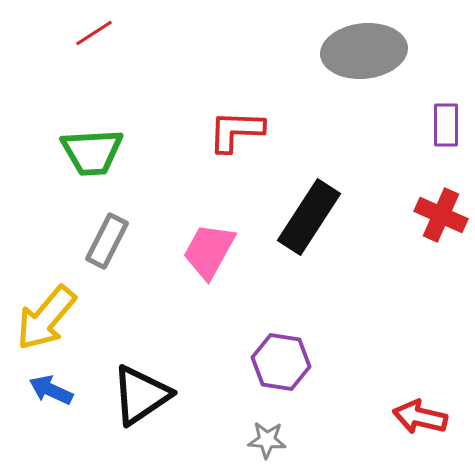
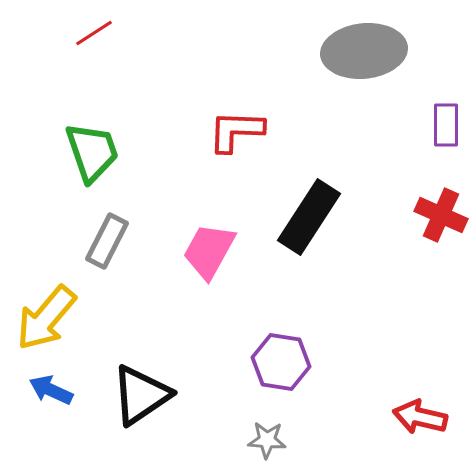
green trapezoid: rotated 106 degrees counterclockwise
